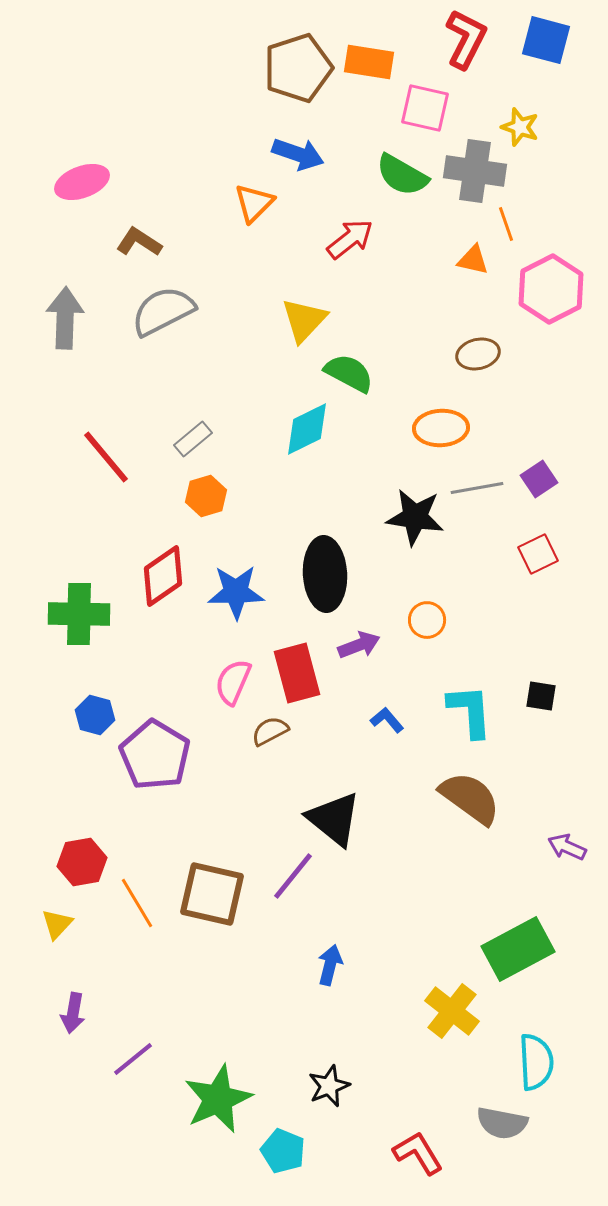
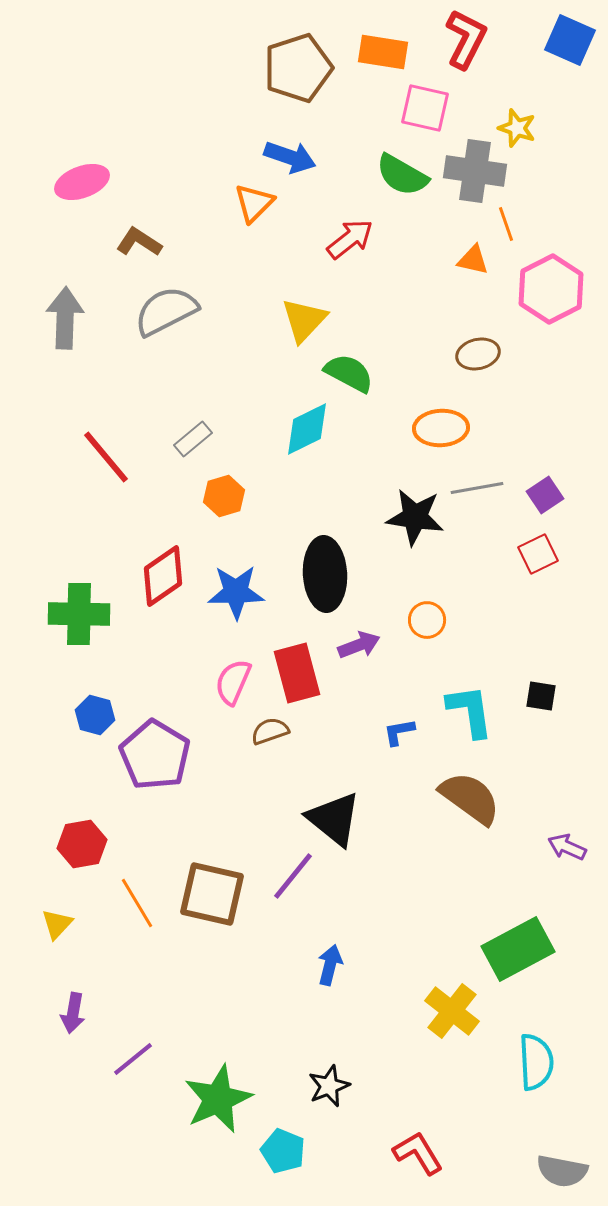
blue square at (546, 40): moved 24 px right; rotated 9 degrees clockwise
orange rectangle at (369, 62): moved 14 px right, 10 px up
yellow star at (520, 127): moved 3 px left, 1 px down
blue arrow at (298, 154): moved 8 px left, 3 px down
gray semicircle at (163, 311): moved 3 px right
purple square at (539, 479): moved 6 px right, 16 px down
orange hexagon at (206, 496): moved 18 px right
cyan L-shape at (470, 711): rotated 4 degrees counterclockwise
blue L-shape at (387, 720): moved 12 px right, 12 px down; rotated 60 degrees counterclockwise
brown semicircle at (270, 731): rotated 9 degrees clockwise
red hexagon at (82, 862): moved 18 px up
gray semicircle at (502, 1123): moved 60 px right, 48 px down
